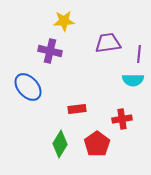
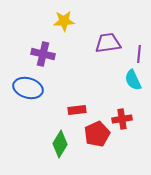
purple cross: moved 7 px left, 3 px down
cyan semicircle: rotated 65 degrees clockwise
blue ellipse: moved 1 px down; rotated 32 degrees counterclockwise
red rectangle: moved 1 px down
red pentagon: moved 10 px up; rotated 10 degrees clockwise
